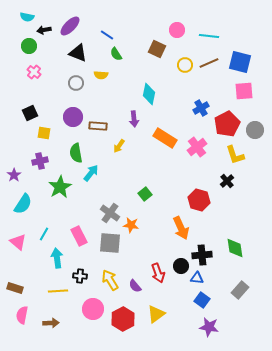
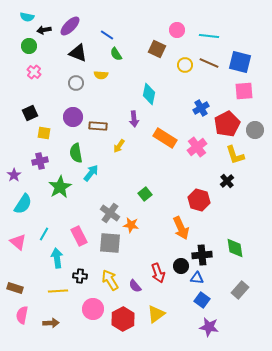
brown line at (209, 63): rotated 48 degrees clockwise
